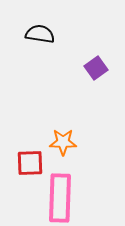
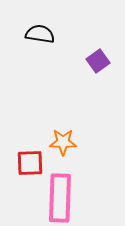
purple square: moved 2 px right, 7 px up
